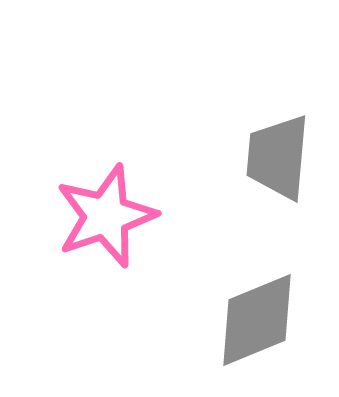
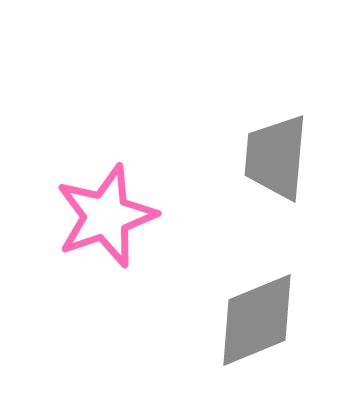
gray trapezoid: moved 2 px left
